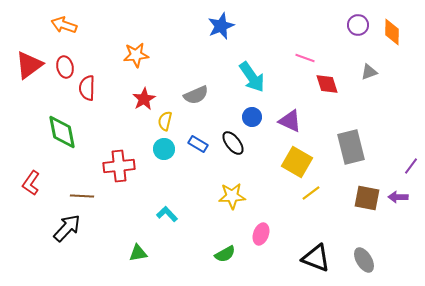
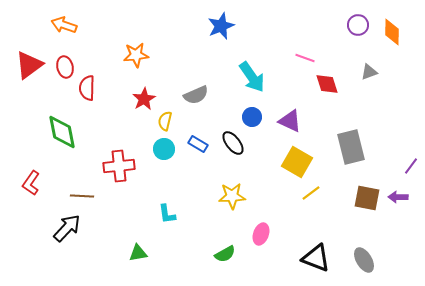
cyan L-shape: rotated 145 degrees counterclockwise
